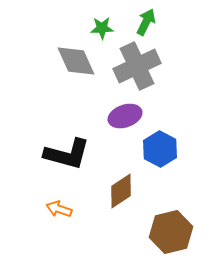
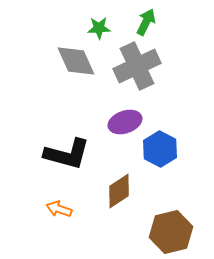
green star: moved 3 px left
purple ellipse: moved 6 px down
brown diamond: moved 2 px left
